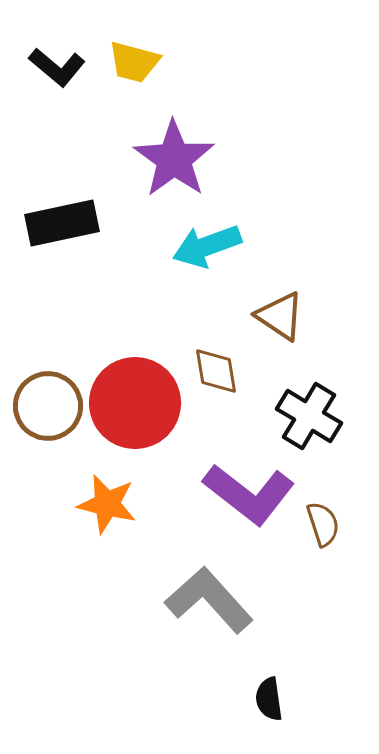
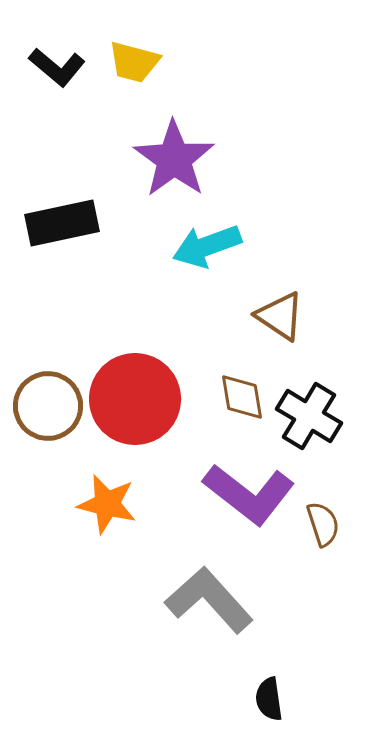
brown diamond: moved 26 px right, 26 px down
red circle: moved 4 px up
